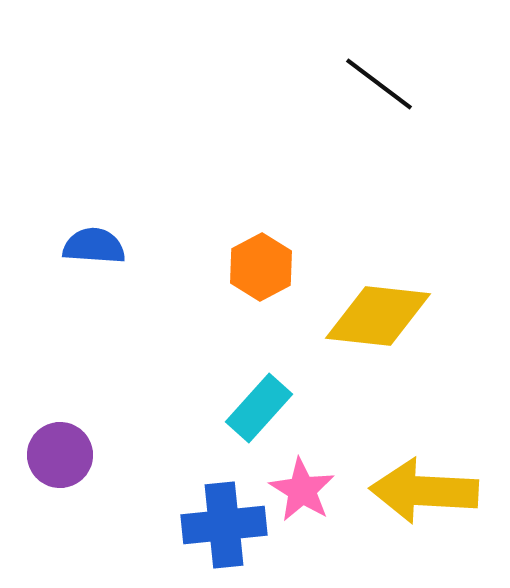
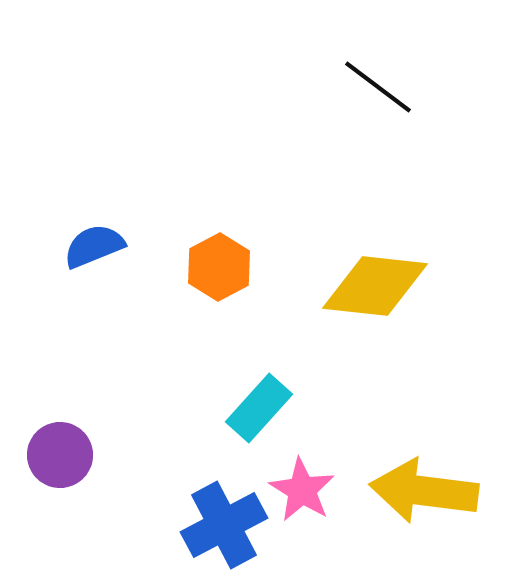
black line: moved 1 px left, 3 px down
blue semicircle: rotated 26 degrees counterclockwise
orange hexagon: moved 42 px left
yellow diamond: moved 3 px left, 30 px up
yellow arrow: rotated 4 degrees clockwise
blue cross: rotated 22 degrees counterclockwise
